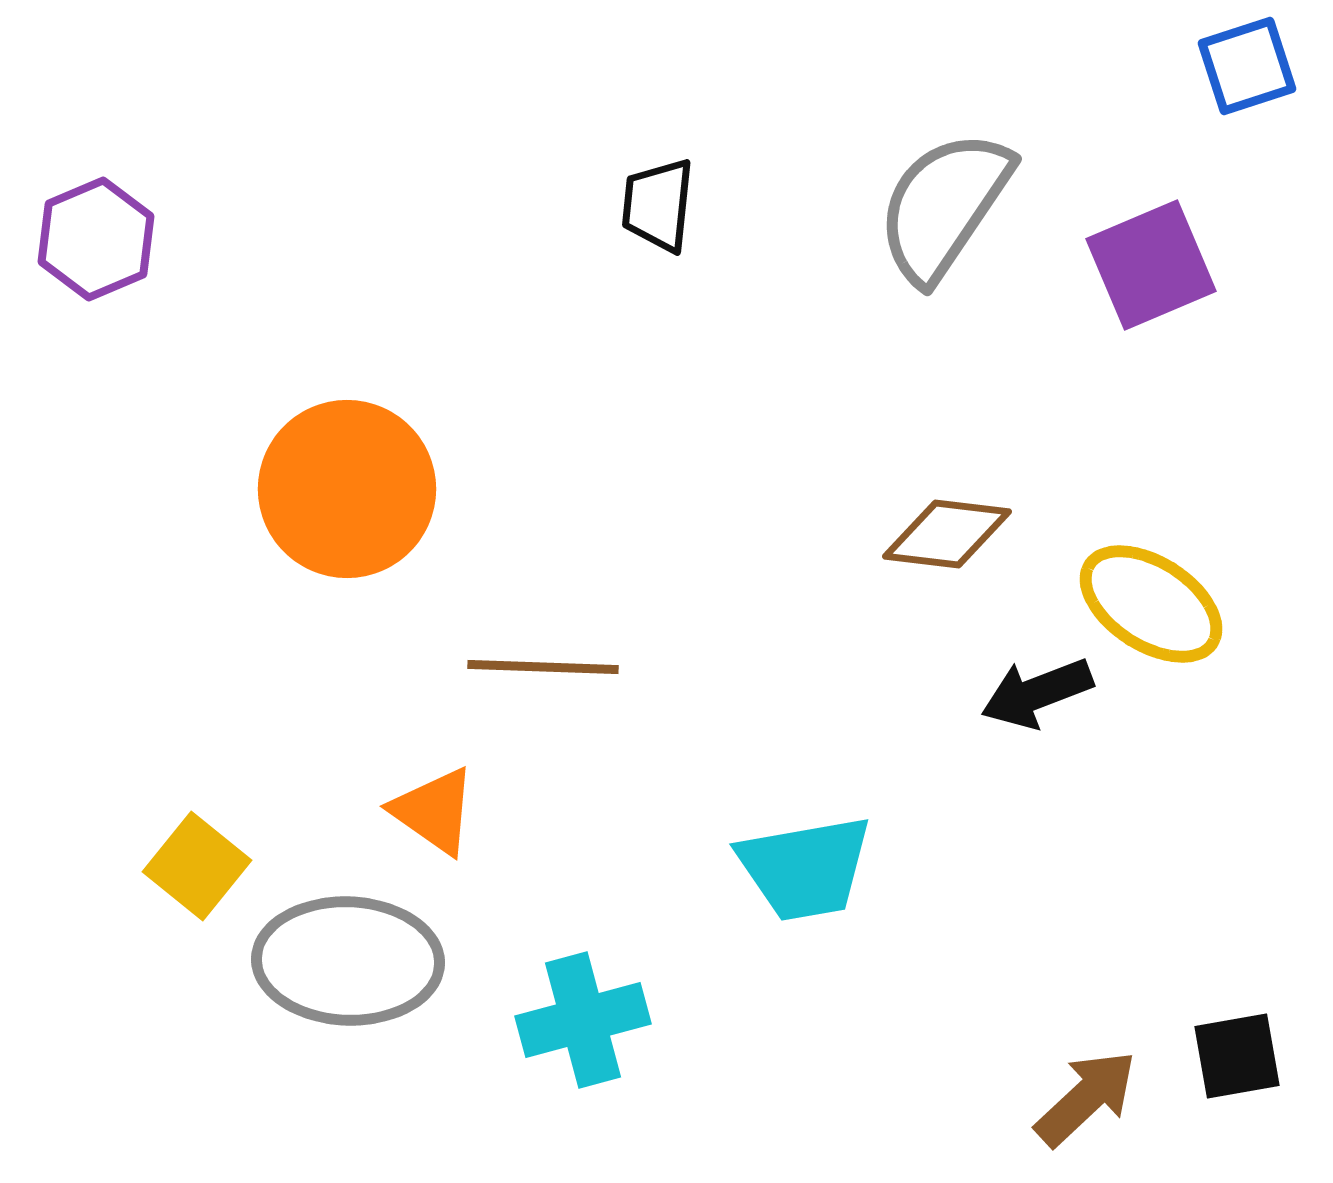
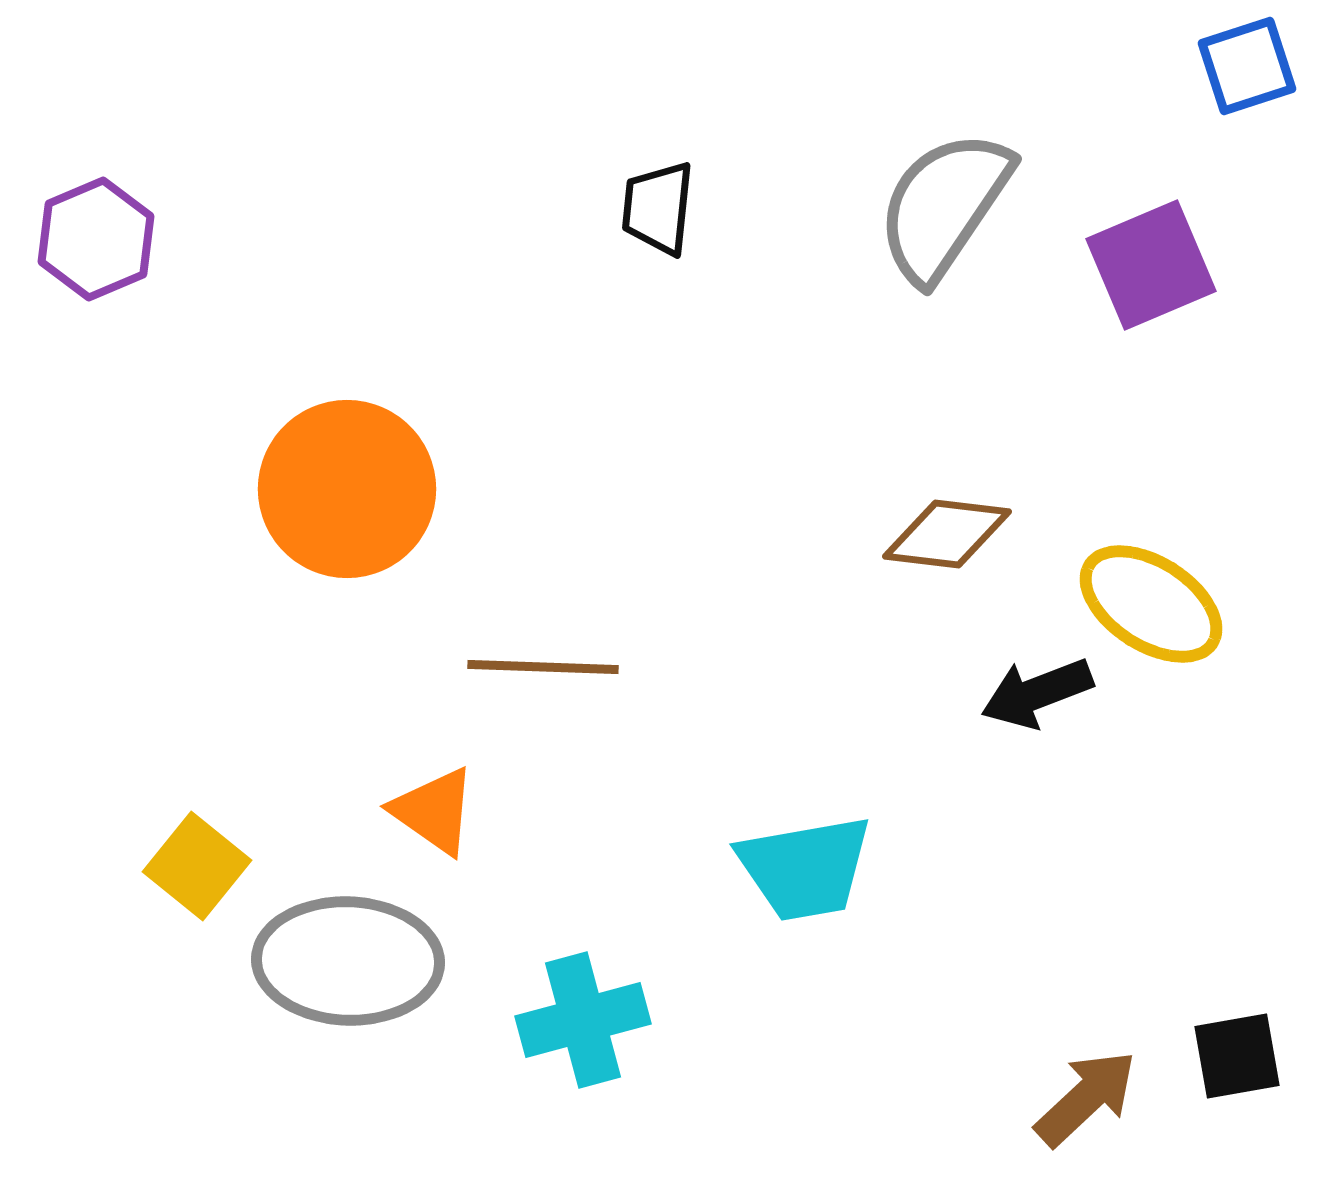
black trapezoid: moved 3 px down
